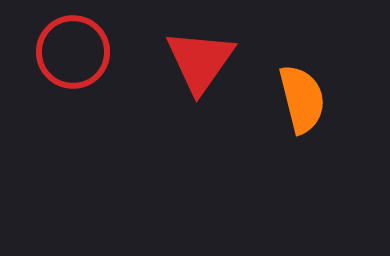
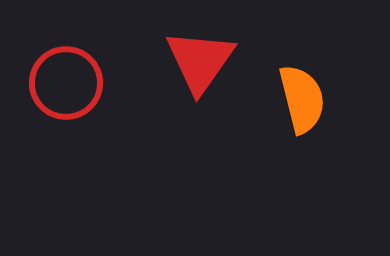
red circle: moved 7 px left, 31 px down
